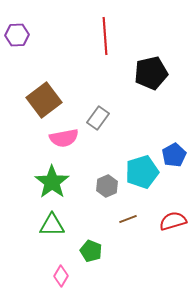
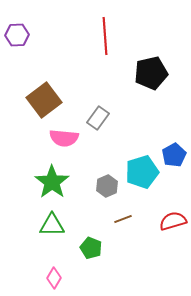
pink semicircle: rotated 16 degrees clockwise
brown line: moved 5 px left
green pentagon: moved 3 px up
pink diamond: moved 7 px left, 2 px down
